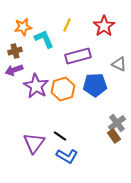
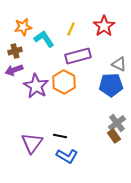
yellow line: moved 4 px right, 4 px down
cyan L-shape: rotated 10 degrees counterclockwise
blue pentagon: moved 16 px right
orange hexagon: moved 1 px right, 7 px up; rotated 15 degrees counterclockwise
black line: rotated 24 degrees counterclockwise
purple triangle: moved 2 px left
